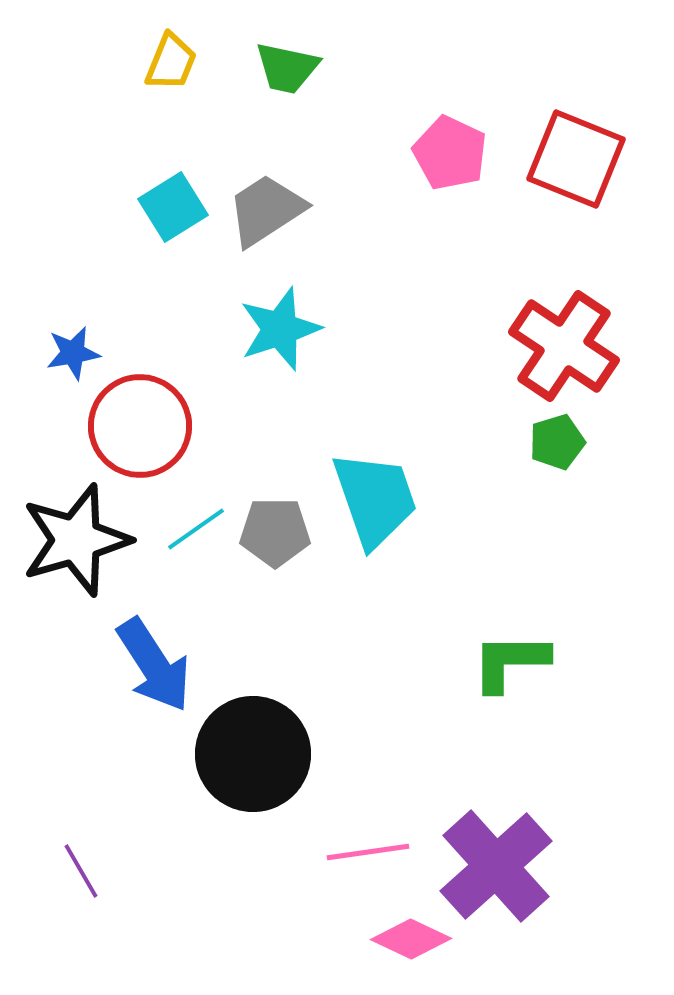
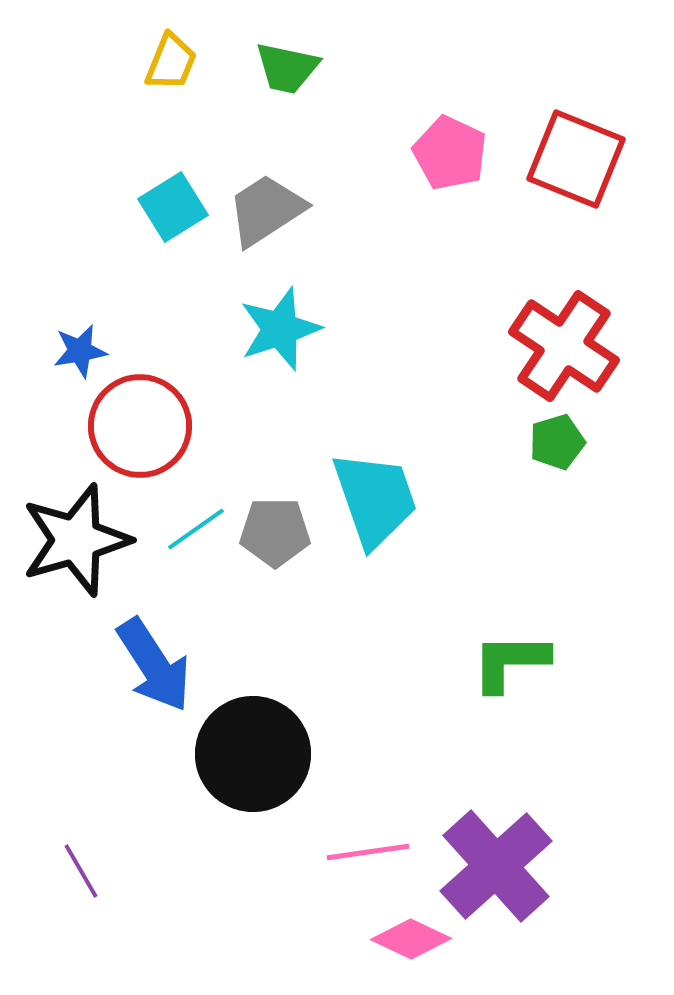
blue star: moved 7 px right, 2 px up
